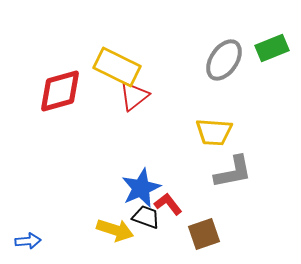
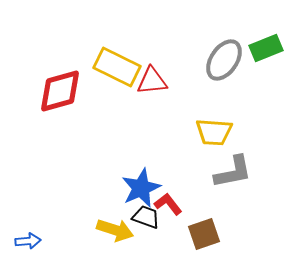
green rectangle: moved 6 px left
red triangle: moved 18 px right, 15 px up; rotated 32 degrees clockwise
